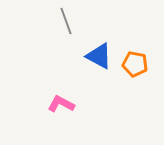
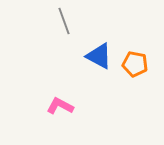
gray line: moved 2 px left
pink L-shape: moved 1 px left, 2 px down
